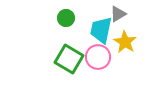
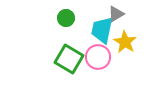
gray triangle: moved 2 px left
cyan trapezoid: moved 1 px right
